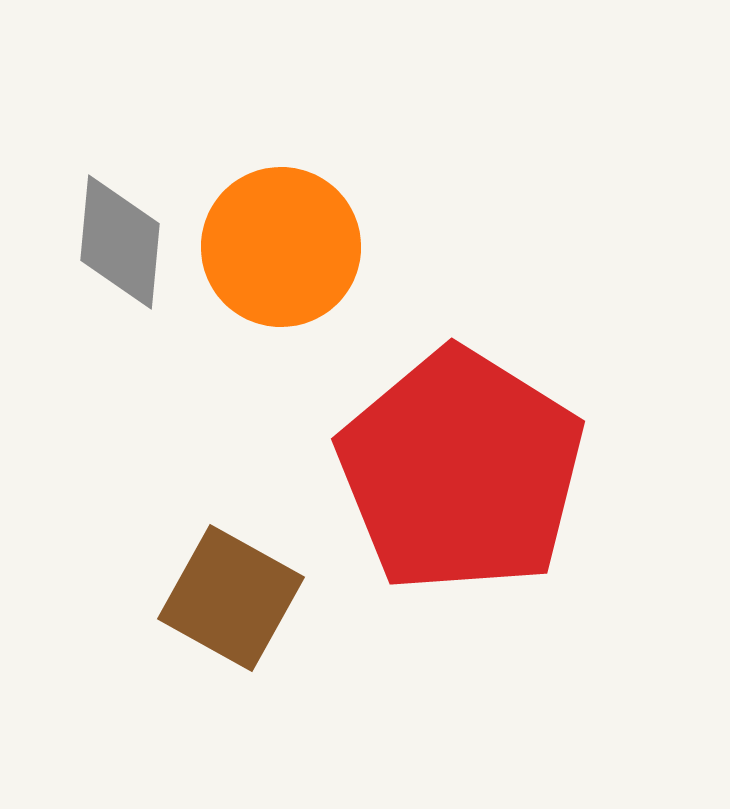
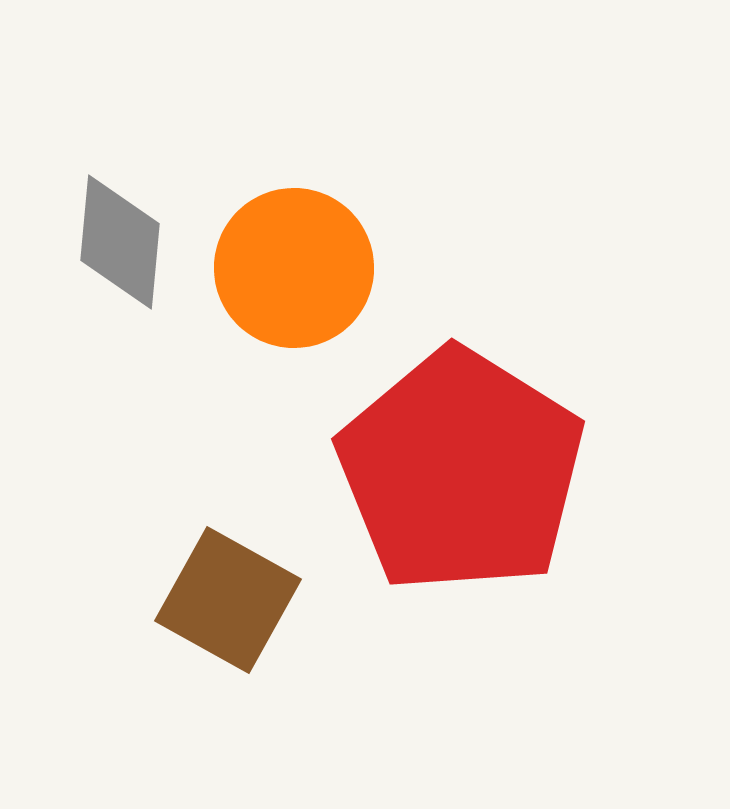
orange circle: moved 13 px right, 21 px down
brown square: moved 3 px left, 2 px down
